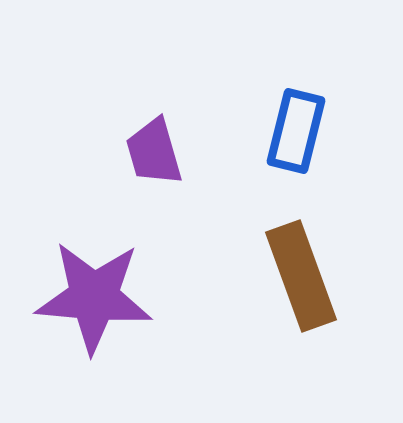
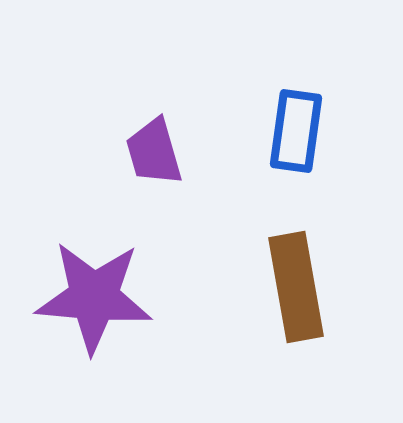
blue rectangle: rotated 6 degrees counterclockwise
brown rectangle: moved 5 px left, 11 px down; rotated 10 degrees clockwise
